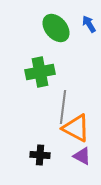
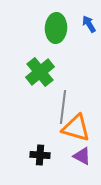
green ellipse: rotated 44 degrees clockwise
green cross: rotated 28 degrees counterclockwise
orange triangle: rotated 12 degrees counterclockwise
